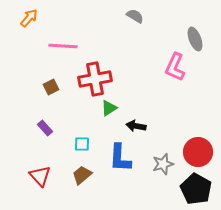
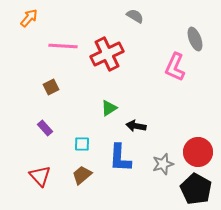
red cross: moved 12 px right, 25 px up; rotated 16 degrees counterclockwise
